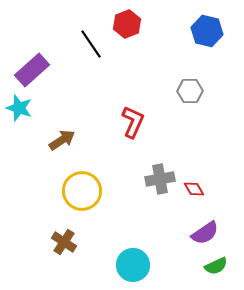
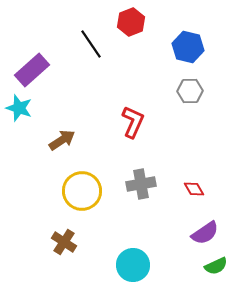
red hexagon: moved 4 px right, 2 px up
blue hexagon: moved 19 px left, 16 px down
gray cross: moved 19 px left, 5 px down
